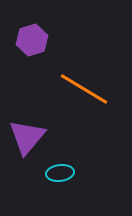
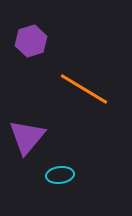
purple hexagon: moved 1 px left, 1 px down
cyan ellipse: moved 2 px down
